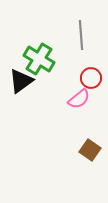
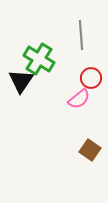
black triangle: rotated 20 degrees counterclockwise
